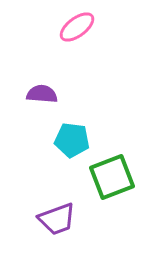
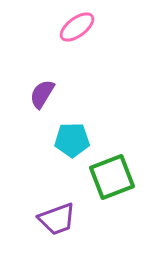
purple semicircle: rotated 64 degrees counterclockwise
cyan pentagon: rotated 8 degrees counterclockwise
